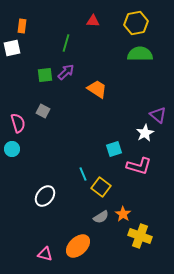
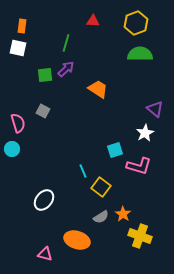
yellow hexagon: rotated 10 degrees counterclockwise
white square: moved 6 px right; rotated 24 degrees clockwise
purple arrow: moved 3 px up
orange trapezoid: moved 1 px right
purple triangle: moved 3 px left, 6 px up
cyan square: moved 1 px right, 1 px down
cyan line: moved 3 px up
white ellipse: moved 1 px left, 4 px down
orange ellipse: moved 1 px left, 6 px up; rotated 60 degrees clockwise
